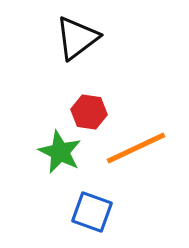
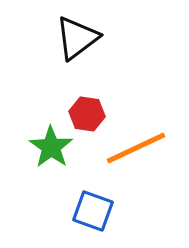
red hexagon: moved 2 px left, 2 px down
green star: moved 9 px left, 5 px up; rotated 9 degrees clockwise
blue square: moved 1 px right, 1 px up
